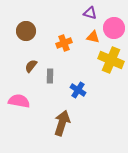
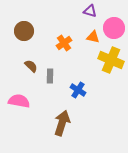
purple triangle: moved 2 px up
brown circle: moved 2 px left
orange cross: rotated 14 degrees counterclockwise
brown semicircle: rotated 96 degrees clockwise
